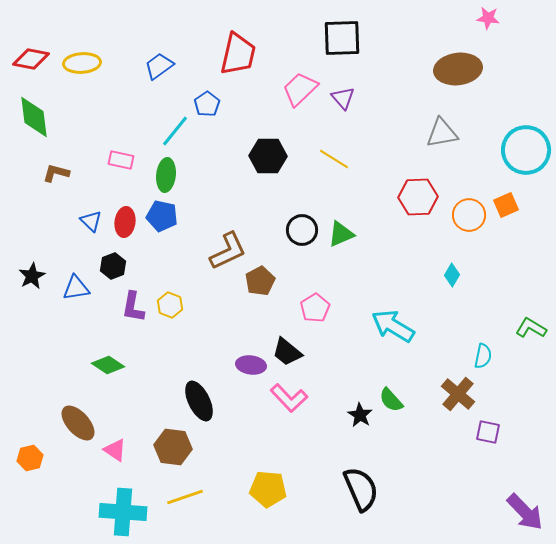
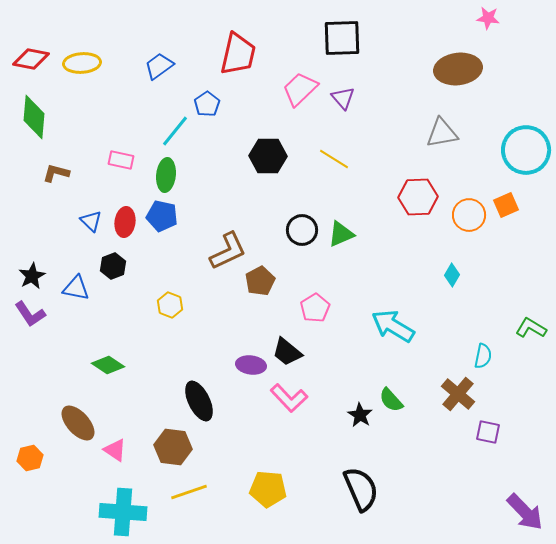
green diamond at (34, 117): rotated 12 degrees clockwise
blue triangle at (76, 288): rotated 20 degrees clockwise
purple L-shape at (133, 307): moved 103 px left, 7 px down; rotated 44 degrees counterclockwise
yellow line at (185, 497): moved 4 px right, 5 px up
